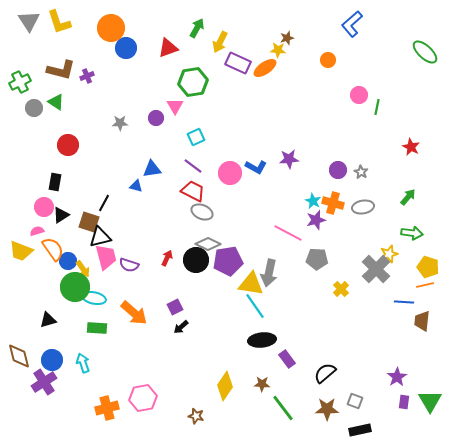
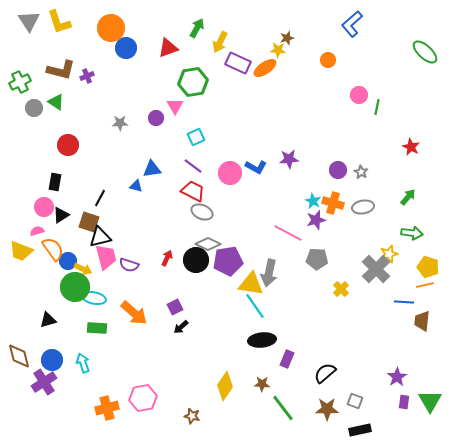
black line at (104, 203): moved 4 px left, 5 px up
yellow arrow at (83, 269): rotated 30 degrees counterclockwise
purple rectangle at (287, 359): rotated 60 degrees clockwise
brown star at (196, 416): moved 4 px left
